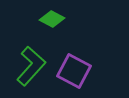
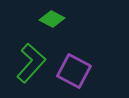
green L-shape: moved 3 px up
